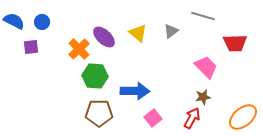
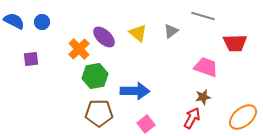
purple square: moved 12 px down
pink trapezoid: rotated 25 degrees counterclockwise
green hexagon: rotated 15 degrees counterclockwise
pink square: moved 7 px left, 6 px down
